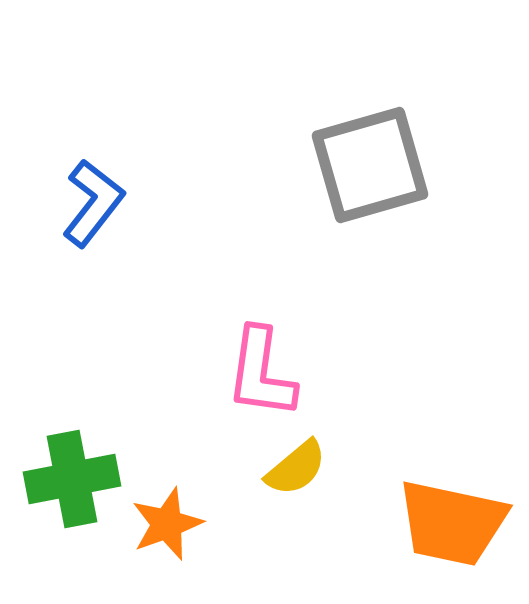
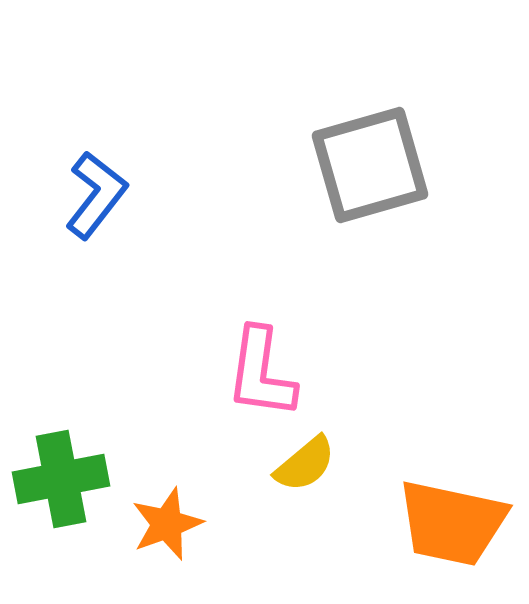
blue L-shape: moved 3 px right, 8 px up
yellow semicircle: moved 9 px right, 4 px up
green cross: moved 11 px left
